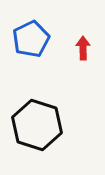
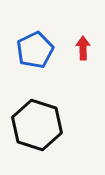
blue pentagon: moved 4 px right, 11 px down
